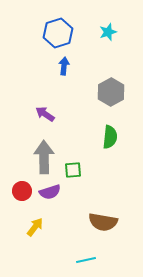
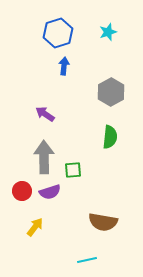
cyan line: moved 1 px right
